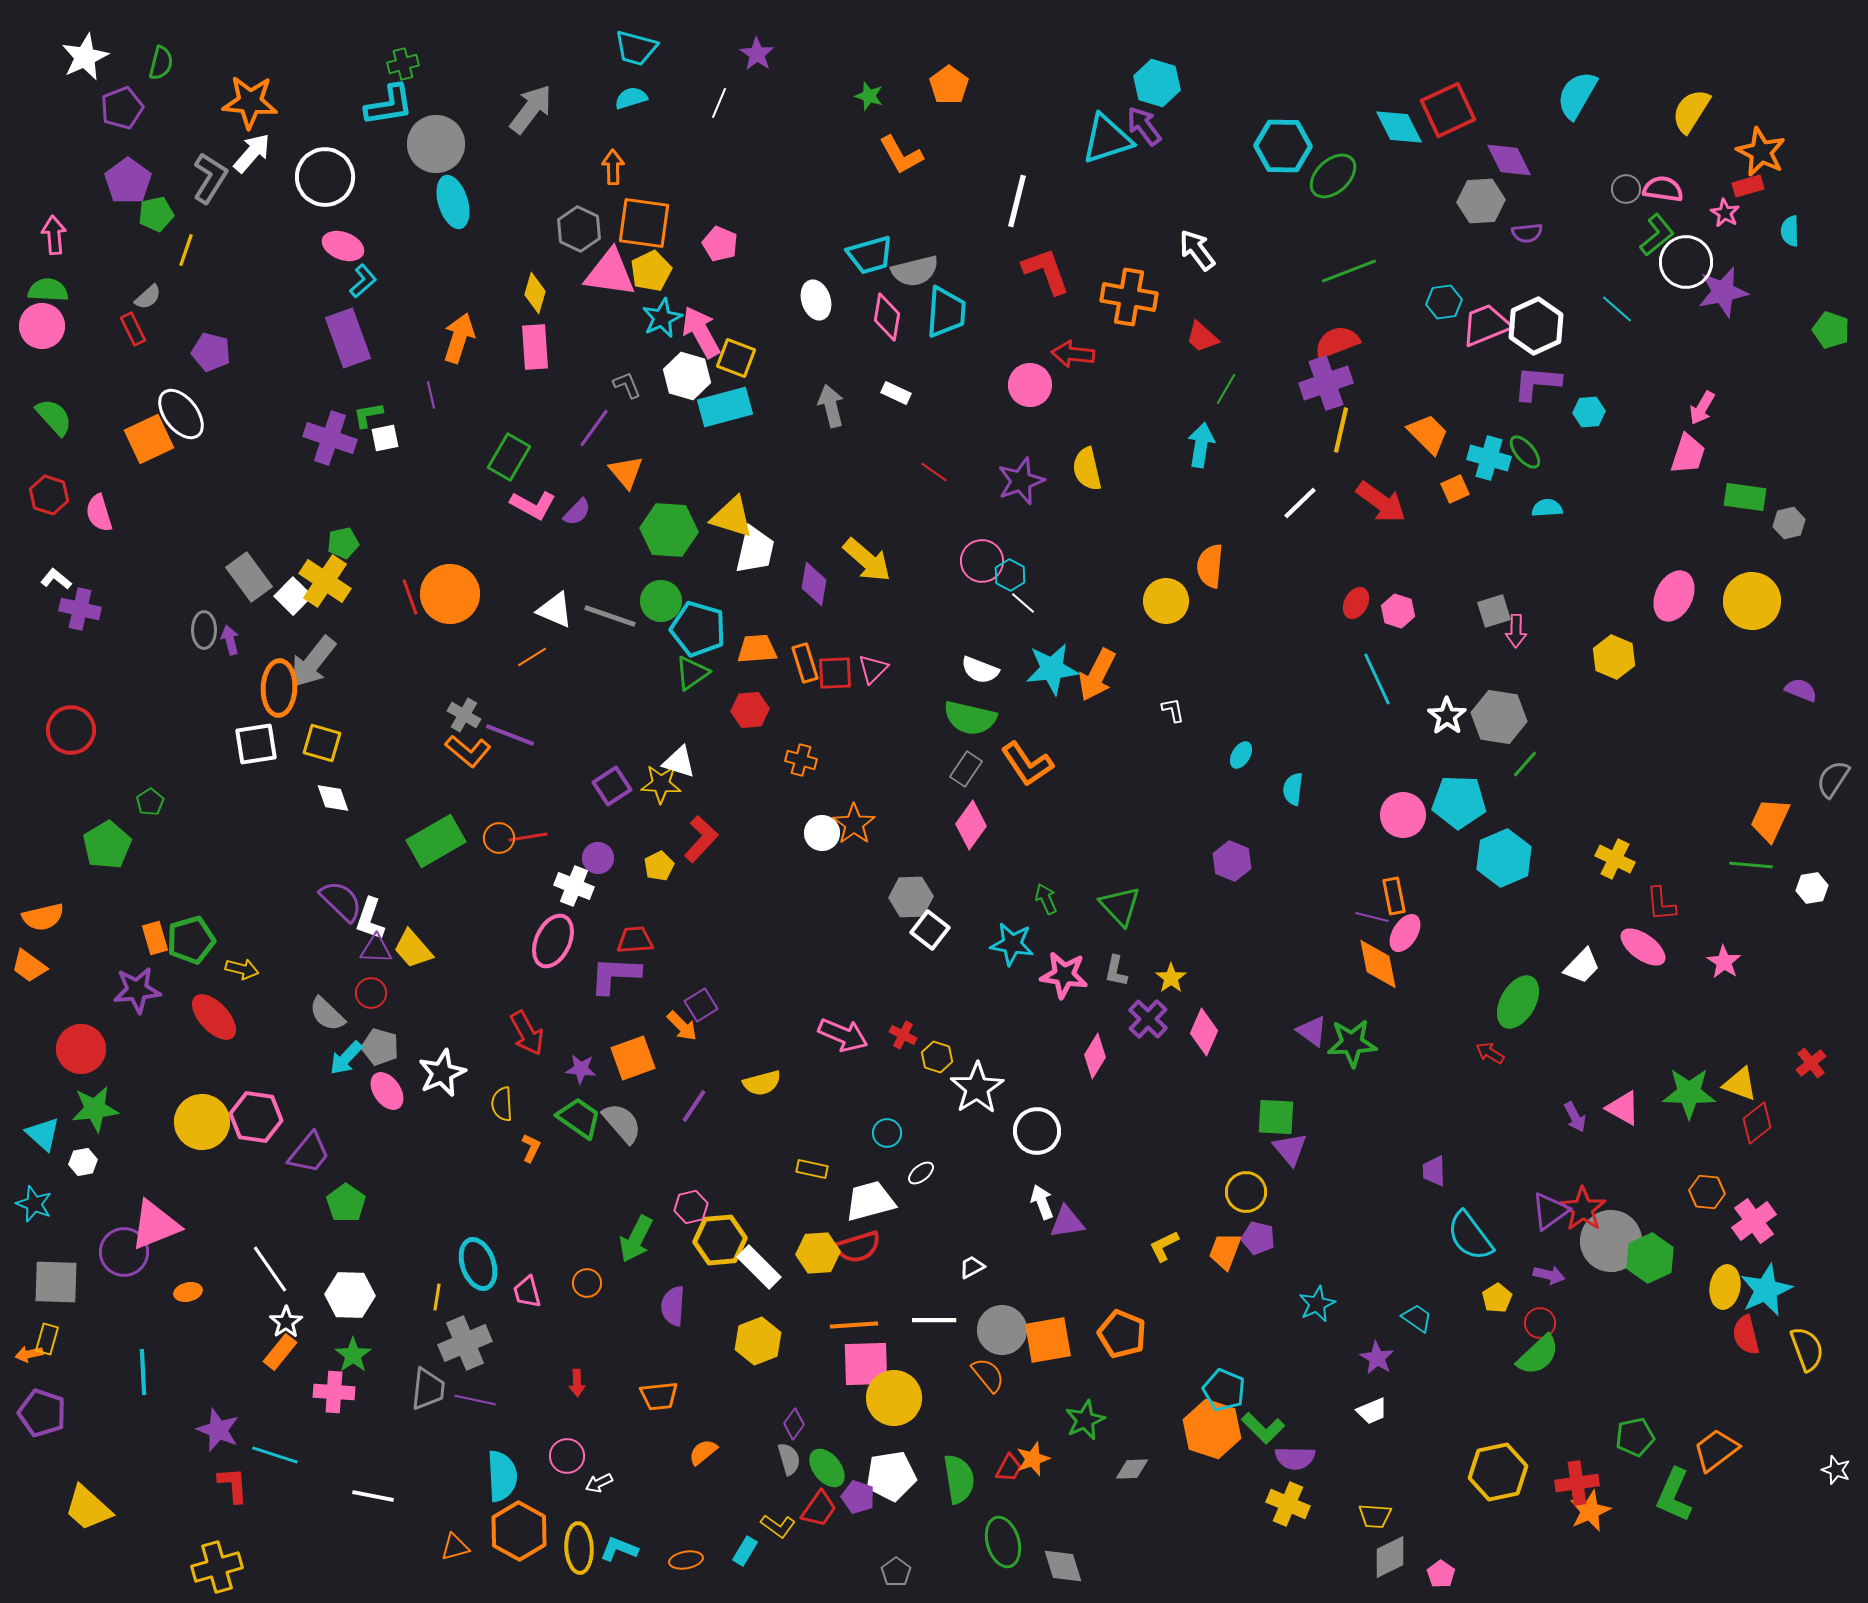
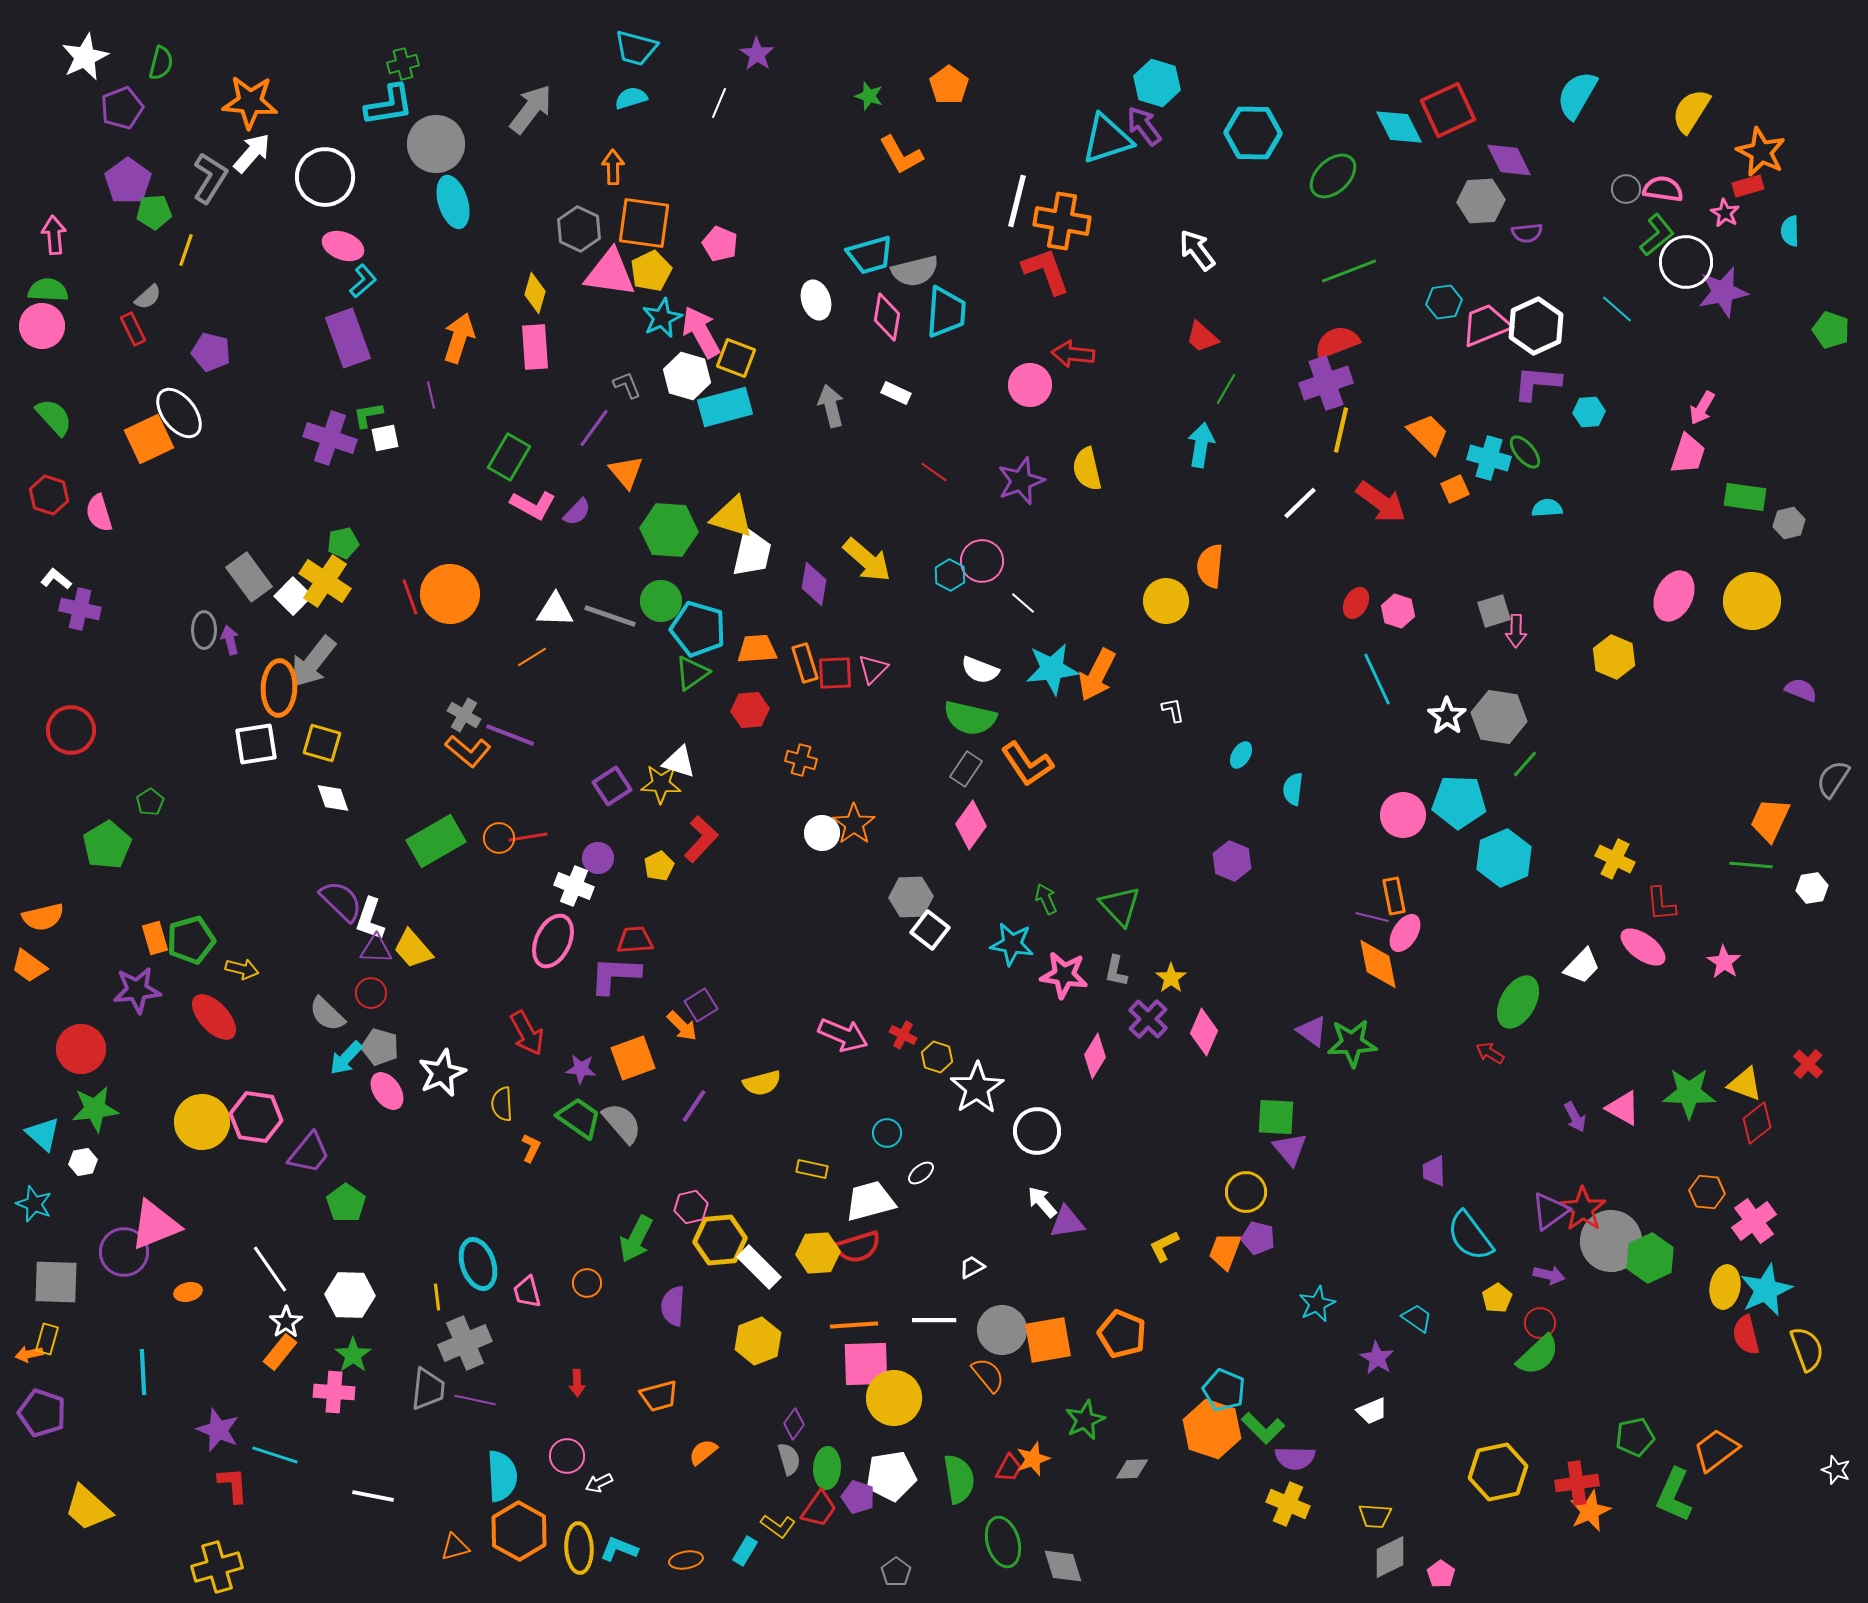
cyan hexagon at (1283, 146): moved 30 px left, 13 px up
green pentagon at (156, 214): moved 2 px left, 2 px up; rotated 8 degrees clockwise
orange cross at (1129, 297): moved 67 px left, 76 px up
white ellipse at (181, 414): moved 2 px left, 1 px up
white trapezoid at (755, 550): moved 3 px left, 3 px down
cyan hexagon at (1010, 575): moved 60 px left
white triangle at (555, 610): rotated 21 degrees counterclockwise
red cross at (1811, 1063): moved 3 px left, 1 px down; rotated 8 degrees counterclockwise
yellow triangle at (1740, 1084): moved 5 px right
white arrow at (1042, 1202): rotated 20 degrees counterclockwise
yellow line at (437, 1297): rotated 16 degrees counterclockwise
orange trapezoid at (659, 1396): rotated 9 degrees counterclockwise
green ellipse at (827, 1468): rotated 42 degrees clockwise
